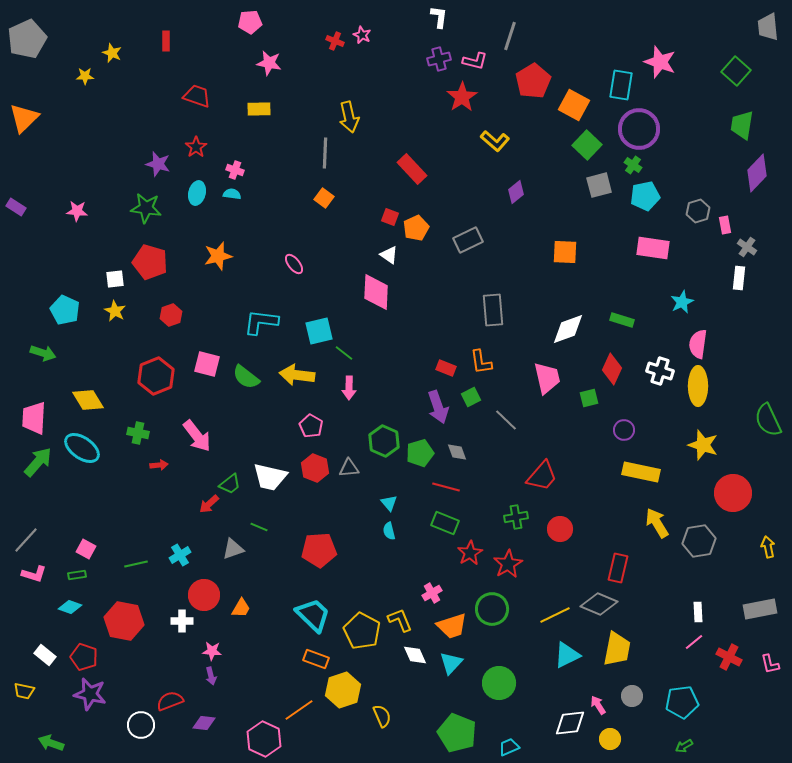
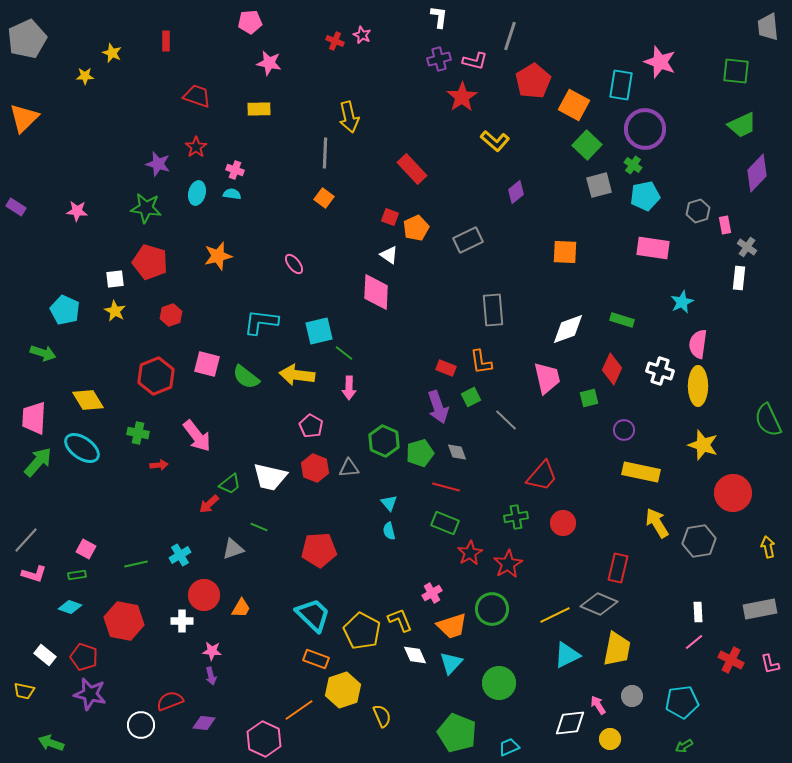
green square at (736, 71): rotated 36 degrees counterclockwise
green trapezoid at (742, 125): rotated 124 degrees counterclockwise
purple circle at (639, 129): moved 6 px right
red circle at (560, 529): moved 3 px right, 6 px up
red cross at (729, 657): moved 2 px right, 3 px down
